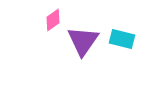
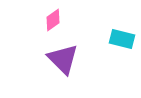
purple triangle: moved 20 px left, 18 px down; rotated 20 degrees counterclockwise
